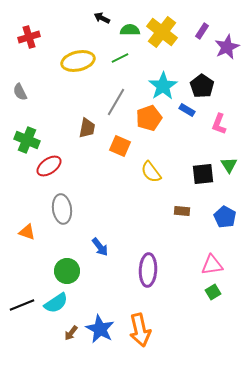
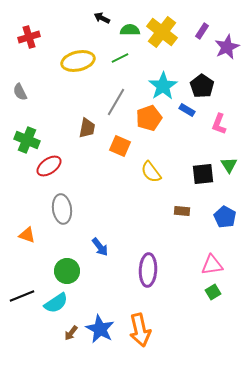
orange triangle: moved 3 px down
black line: moved 9 px up
